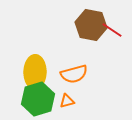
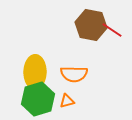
orange semicircle: rotated 16 degrees clockwise
